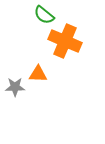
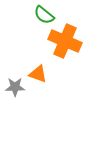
orange triangle: rotated 18 degrees clockwise
